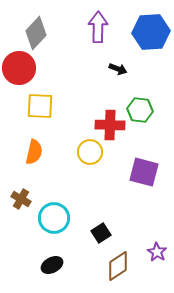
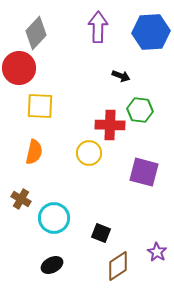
black arrow: moved 3 px right, 7 px down
yellow circle: moved 1 px left, 1 px down
black square: rotated 36 degrees counterclockwise
